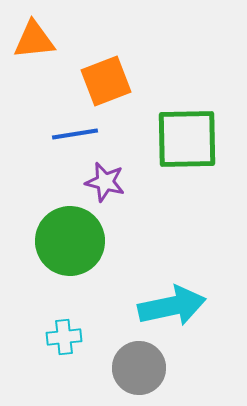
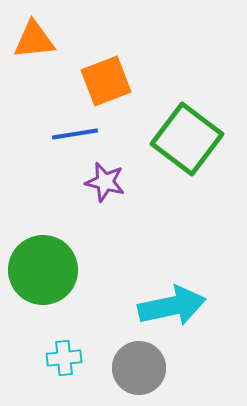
green square: rotated 38 degrees clockwise
green circle: moved 27 px left, 29 px down
cyan cross: moved 21 px down
